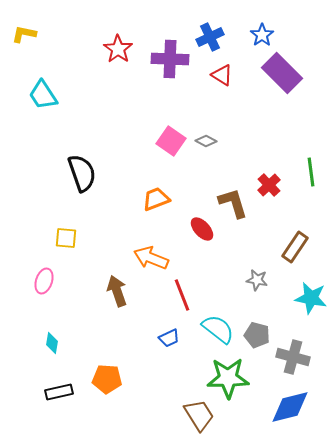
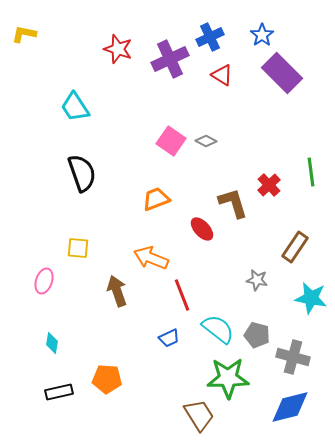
red star: rotated 16 degrees counterclockwise
purple cross: rotated 27 degrees counterclockwise
cyan trapezoid: moved 32 px right, 12 px down
yellow square: moved 12 px right, 10 px down
